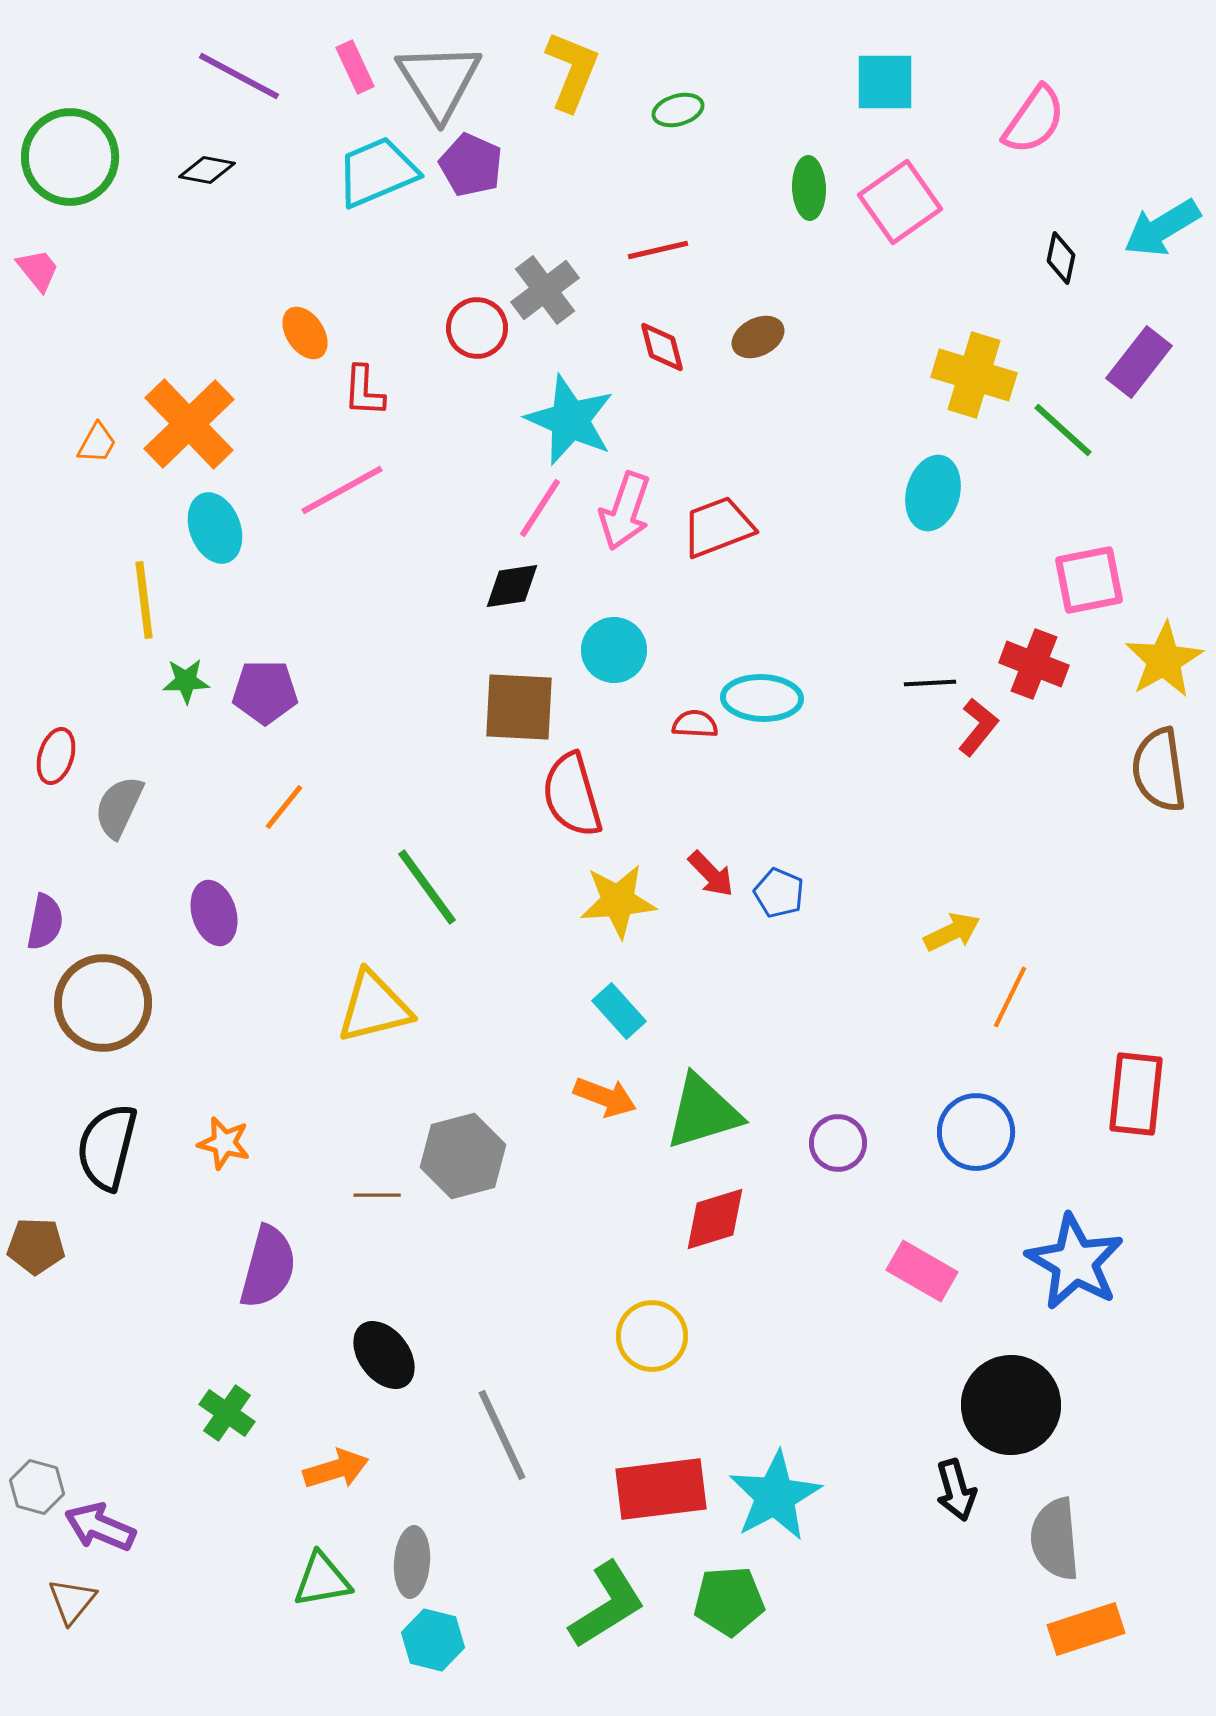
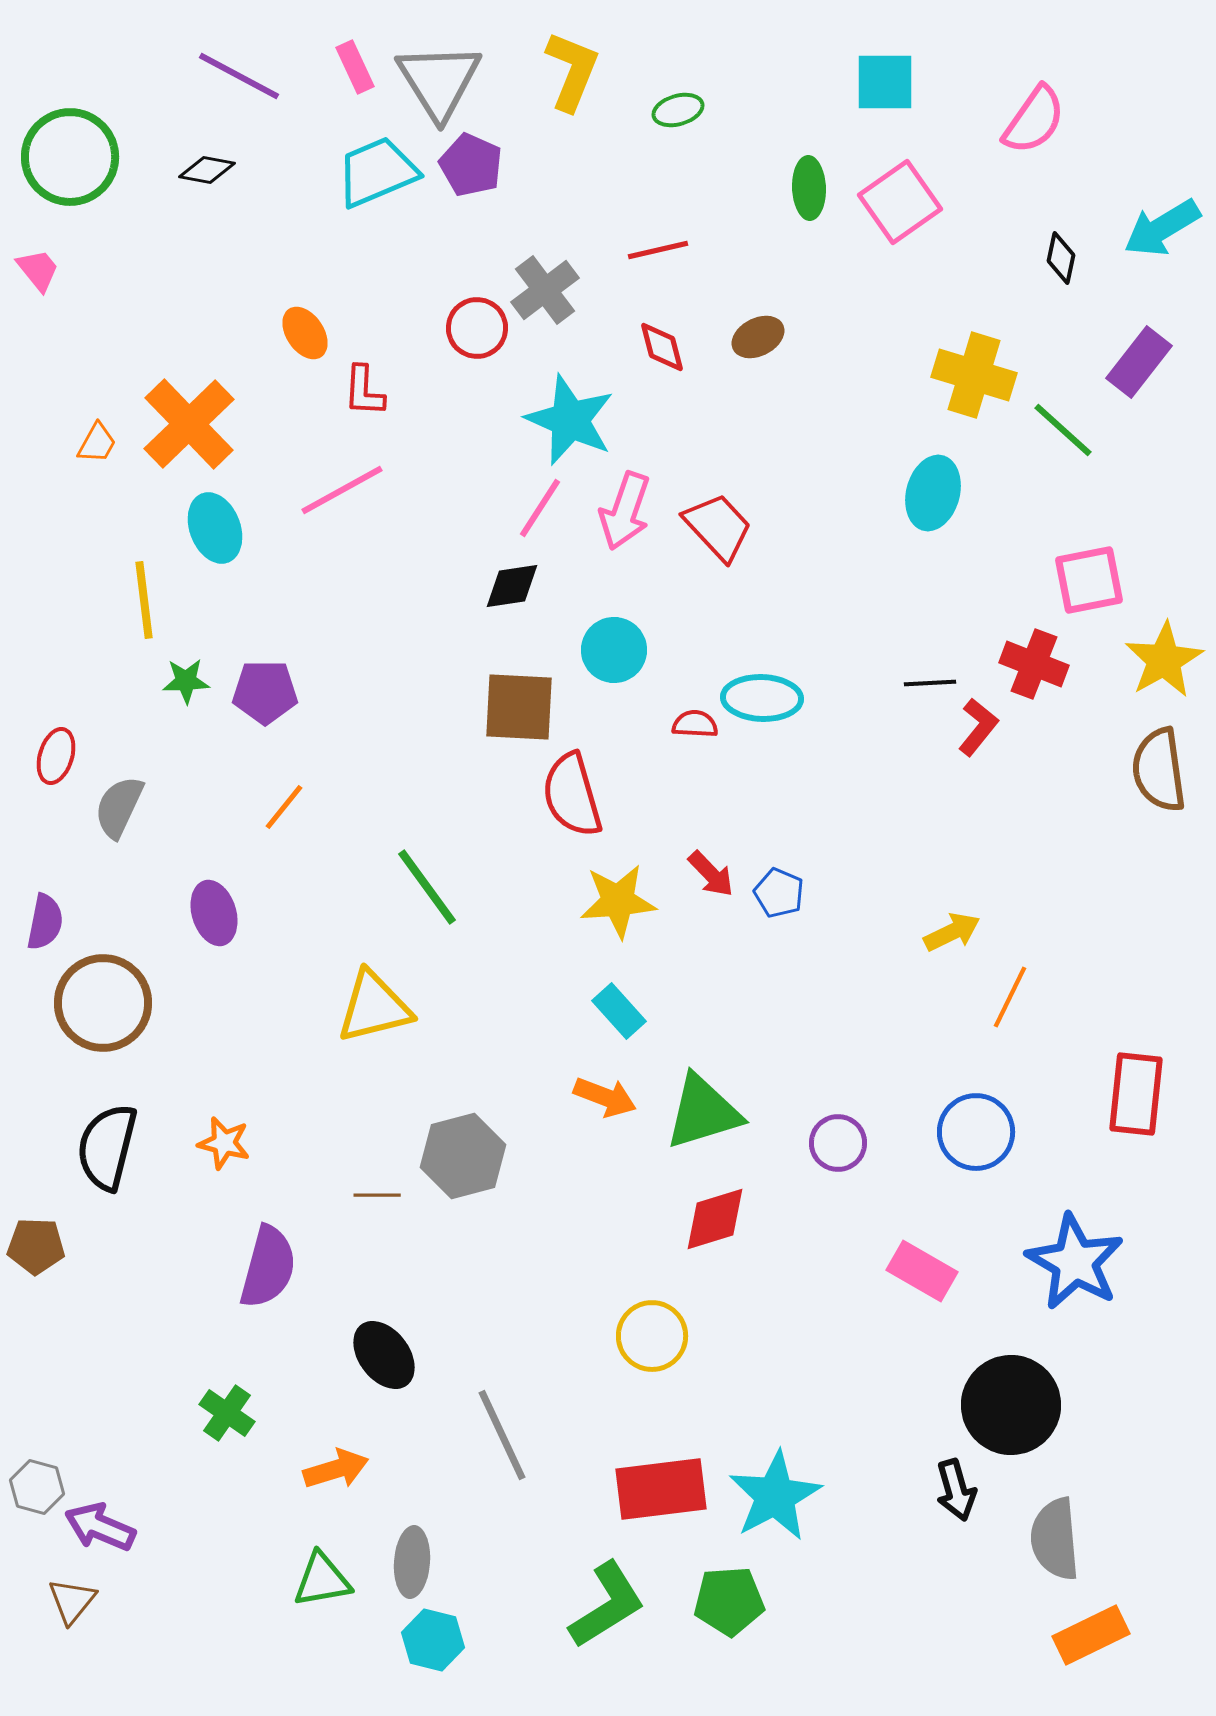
red trapezoid at (718, 527): rotated 68 degrees clockwise
orange rectangle at (1086, 1629): moved 5 px right, 6 px down; rotated 8 degrees counterclockwise
